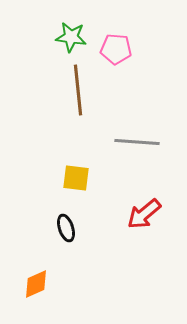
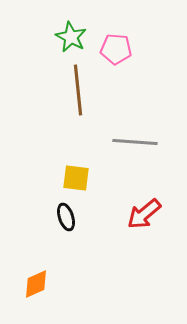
green star: rotated 20 degrees clockwise
gray line: moved 2 px left
black ellipse: moved 11 px up
